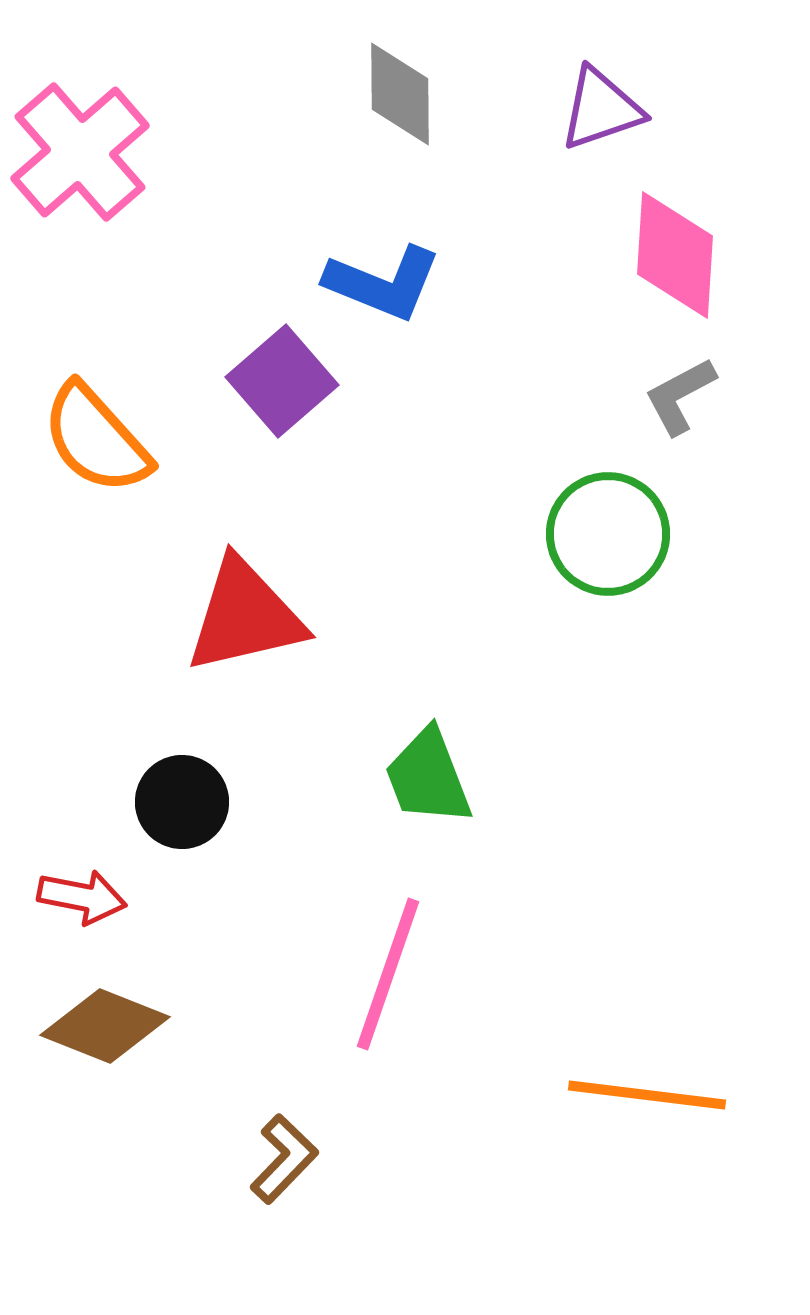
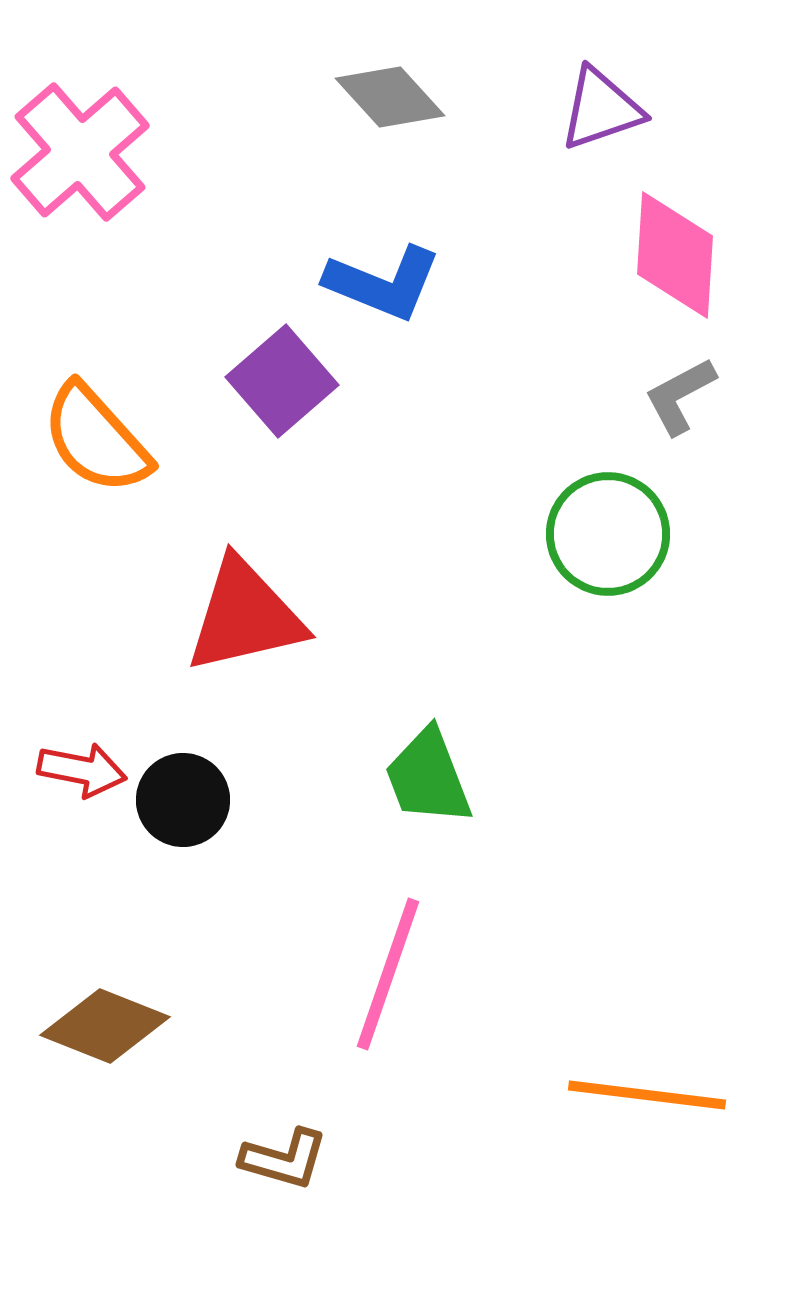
gray diamond: moved 10 px left, 3 px down; rotated 42 degrees counterclockwise
black circle: moved 1 px right, 2 px up
red arrow: moved 127 px up
brown L-shape: rotated 62 degrees clockwise
